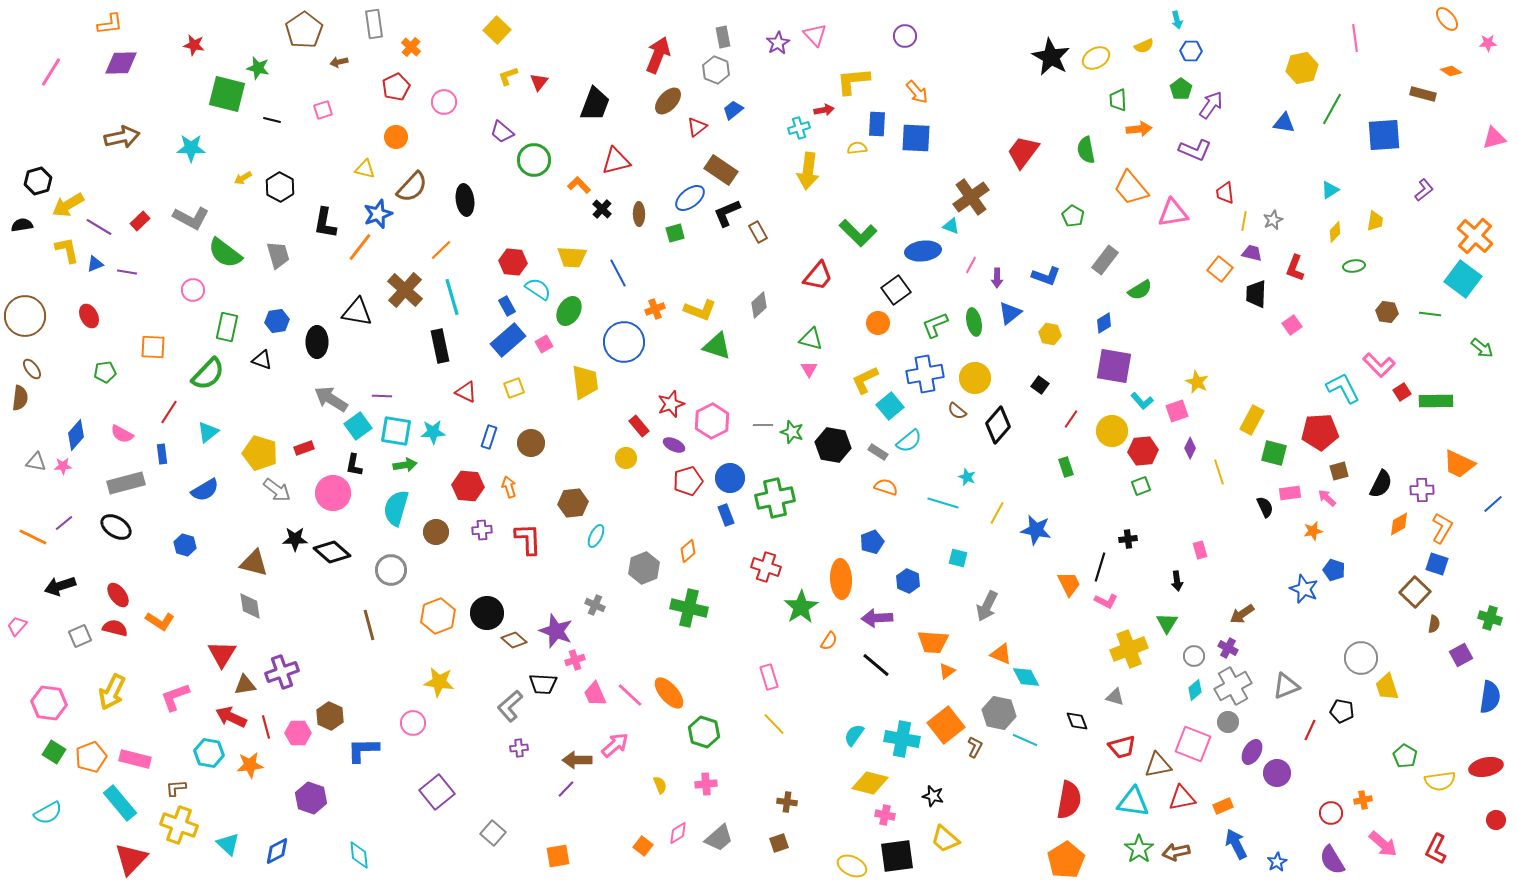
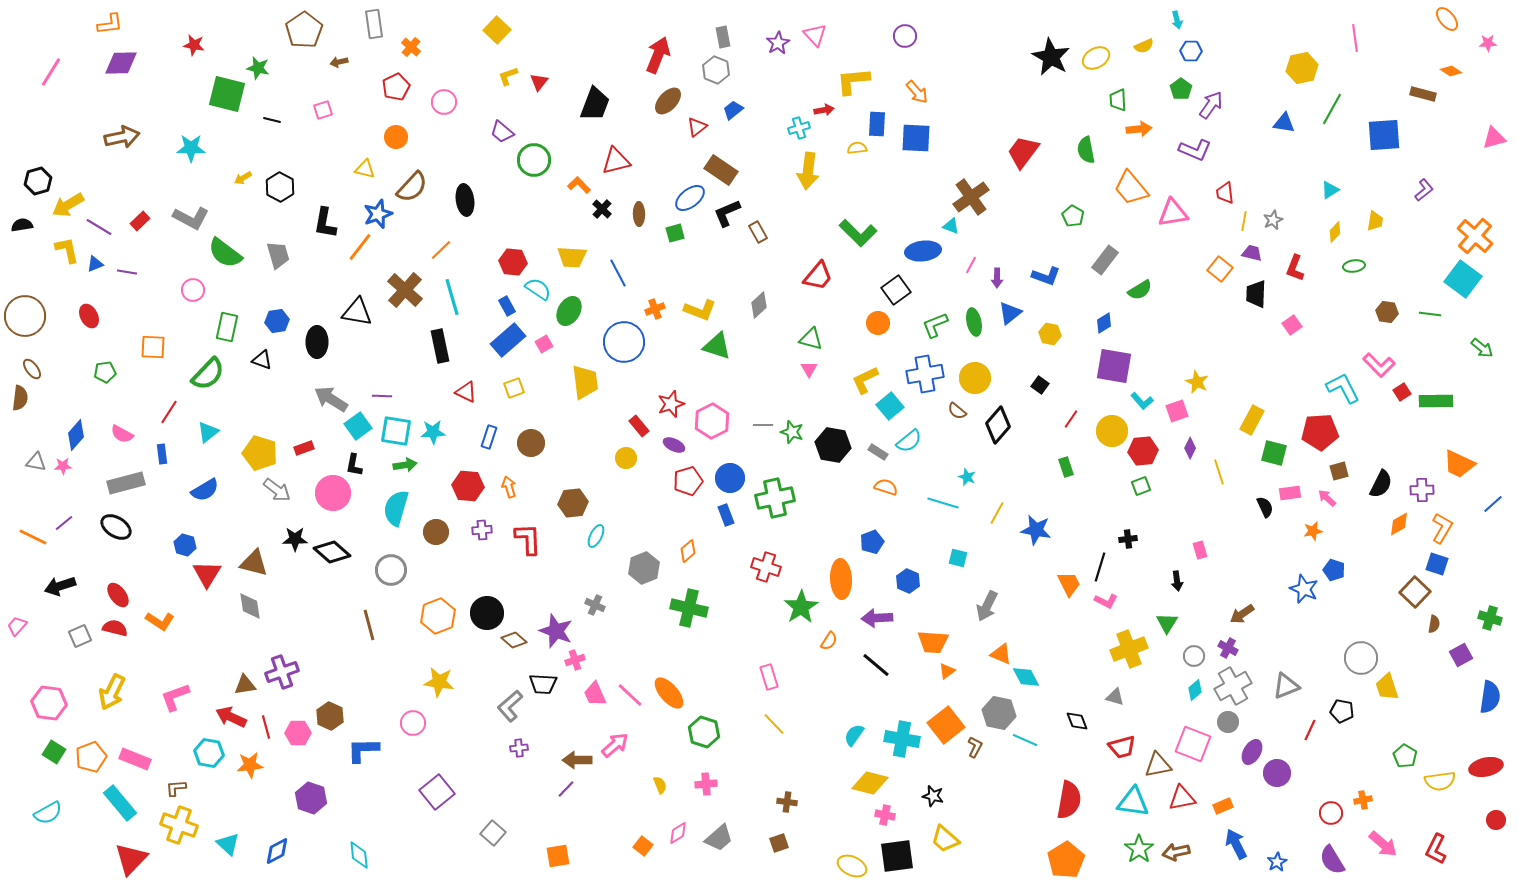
red triangle at (222, 654): moved 15 px left, 80 px up
pink rectangle at (135, 759): rotated 8 degrees clockwise
